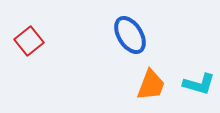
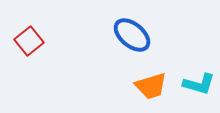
blue ellipse: moved 2 px right; rotated 18 degrees counterclockwise
orange trapezoid: moved 1 px down; rotated 52 degrees clockwise
